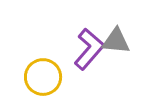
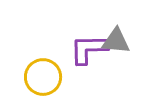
purple L-shape: rotated 132 degrees counterclockwise
